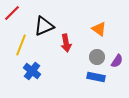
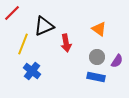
yellow line: moved 2 px right, 1 px up
